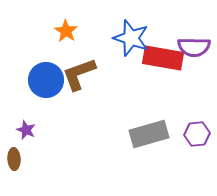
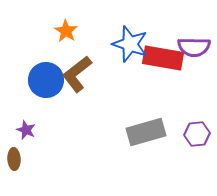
blue star: moved 1 px left, 6 px down
brown L-shape: moved 2 px left; rotated 18 degrees counterclockwise
gray rectangle: moved 3 px left, 2 px up
